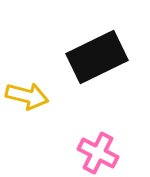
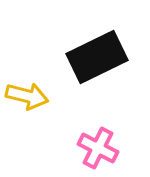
pink cross: moved 5 px up
